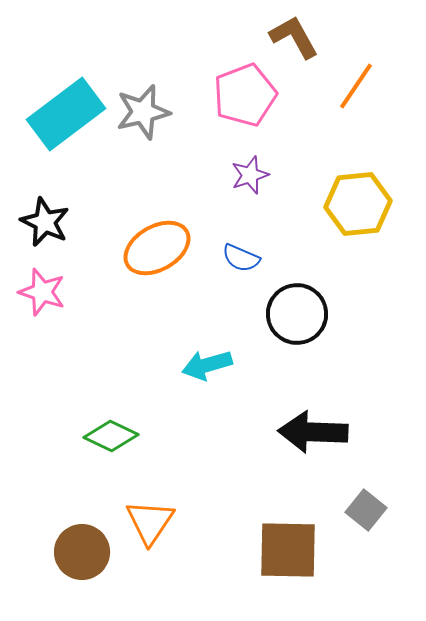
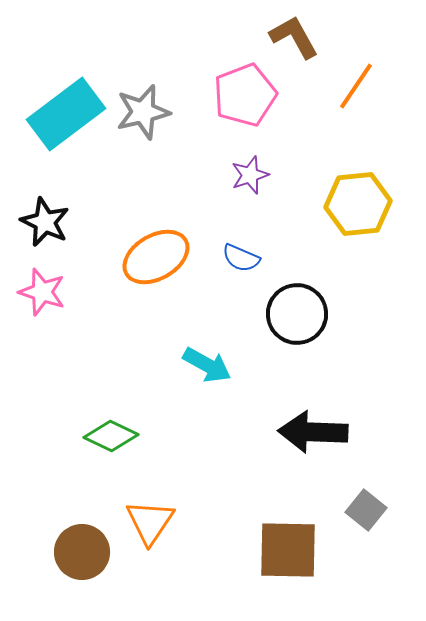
orange ellipse: moved 1 px left, 9 px down
cyan arrow: rotated 135 degrees counterclockwise
